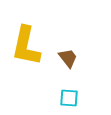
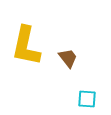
cyan square: moved 18 px right, 1 px down
